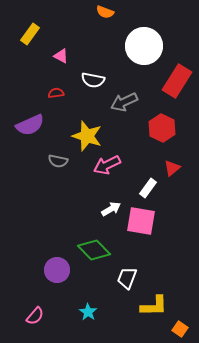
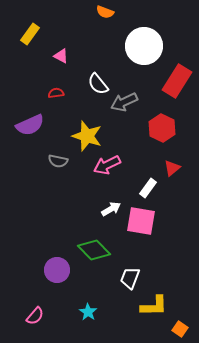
white semicircle: moved 5 px right, 4 px down; rotated 40 degrees clockwise
white trapezoid: moved 3 px right
